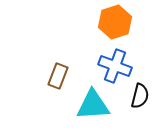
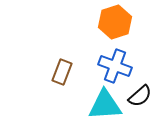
brown rectangle: moved 4 px right, 4 px up
black semicircle: rotated 35 degrees clockwise
cyan triangle: moved 12 px right
